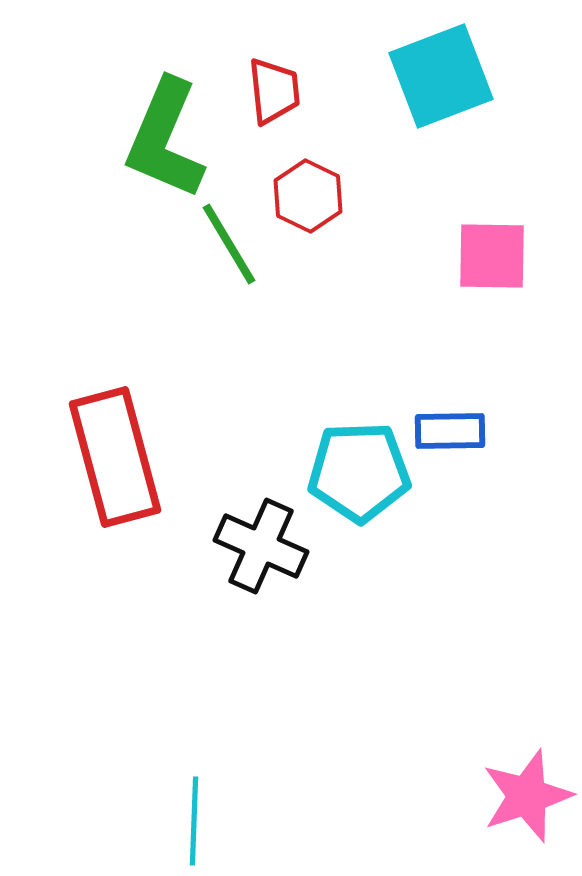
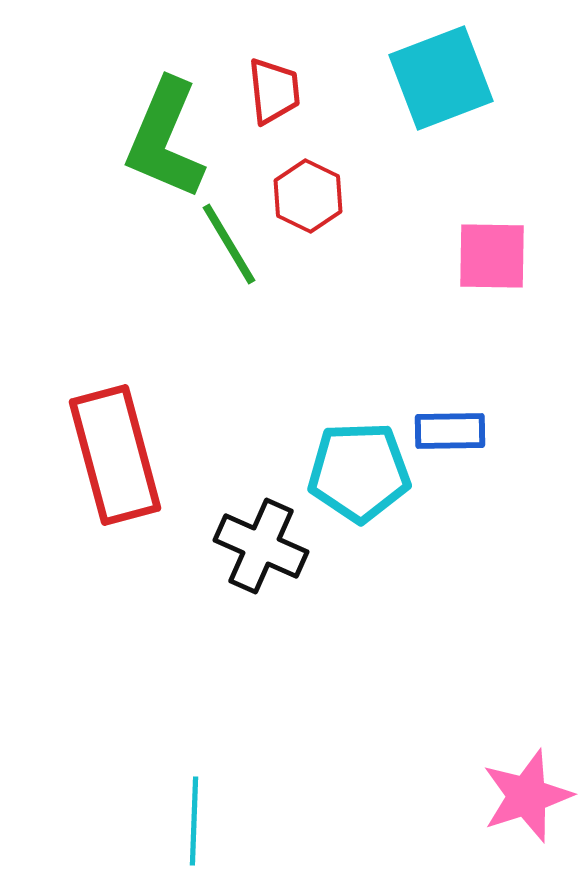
cyan square: moved 2 px down
red rectangle: moved 2 px up
